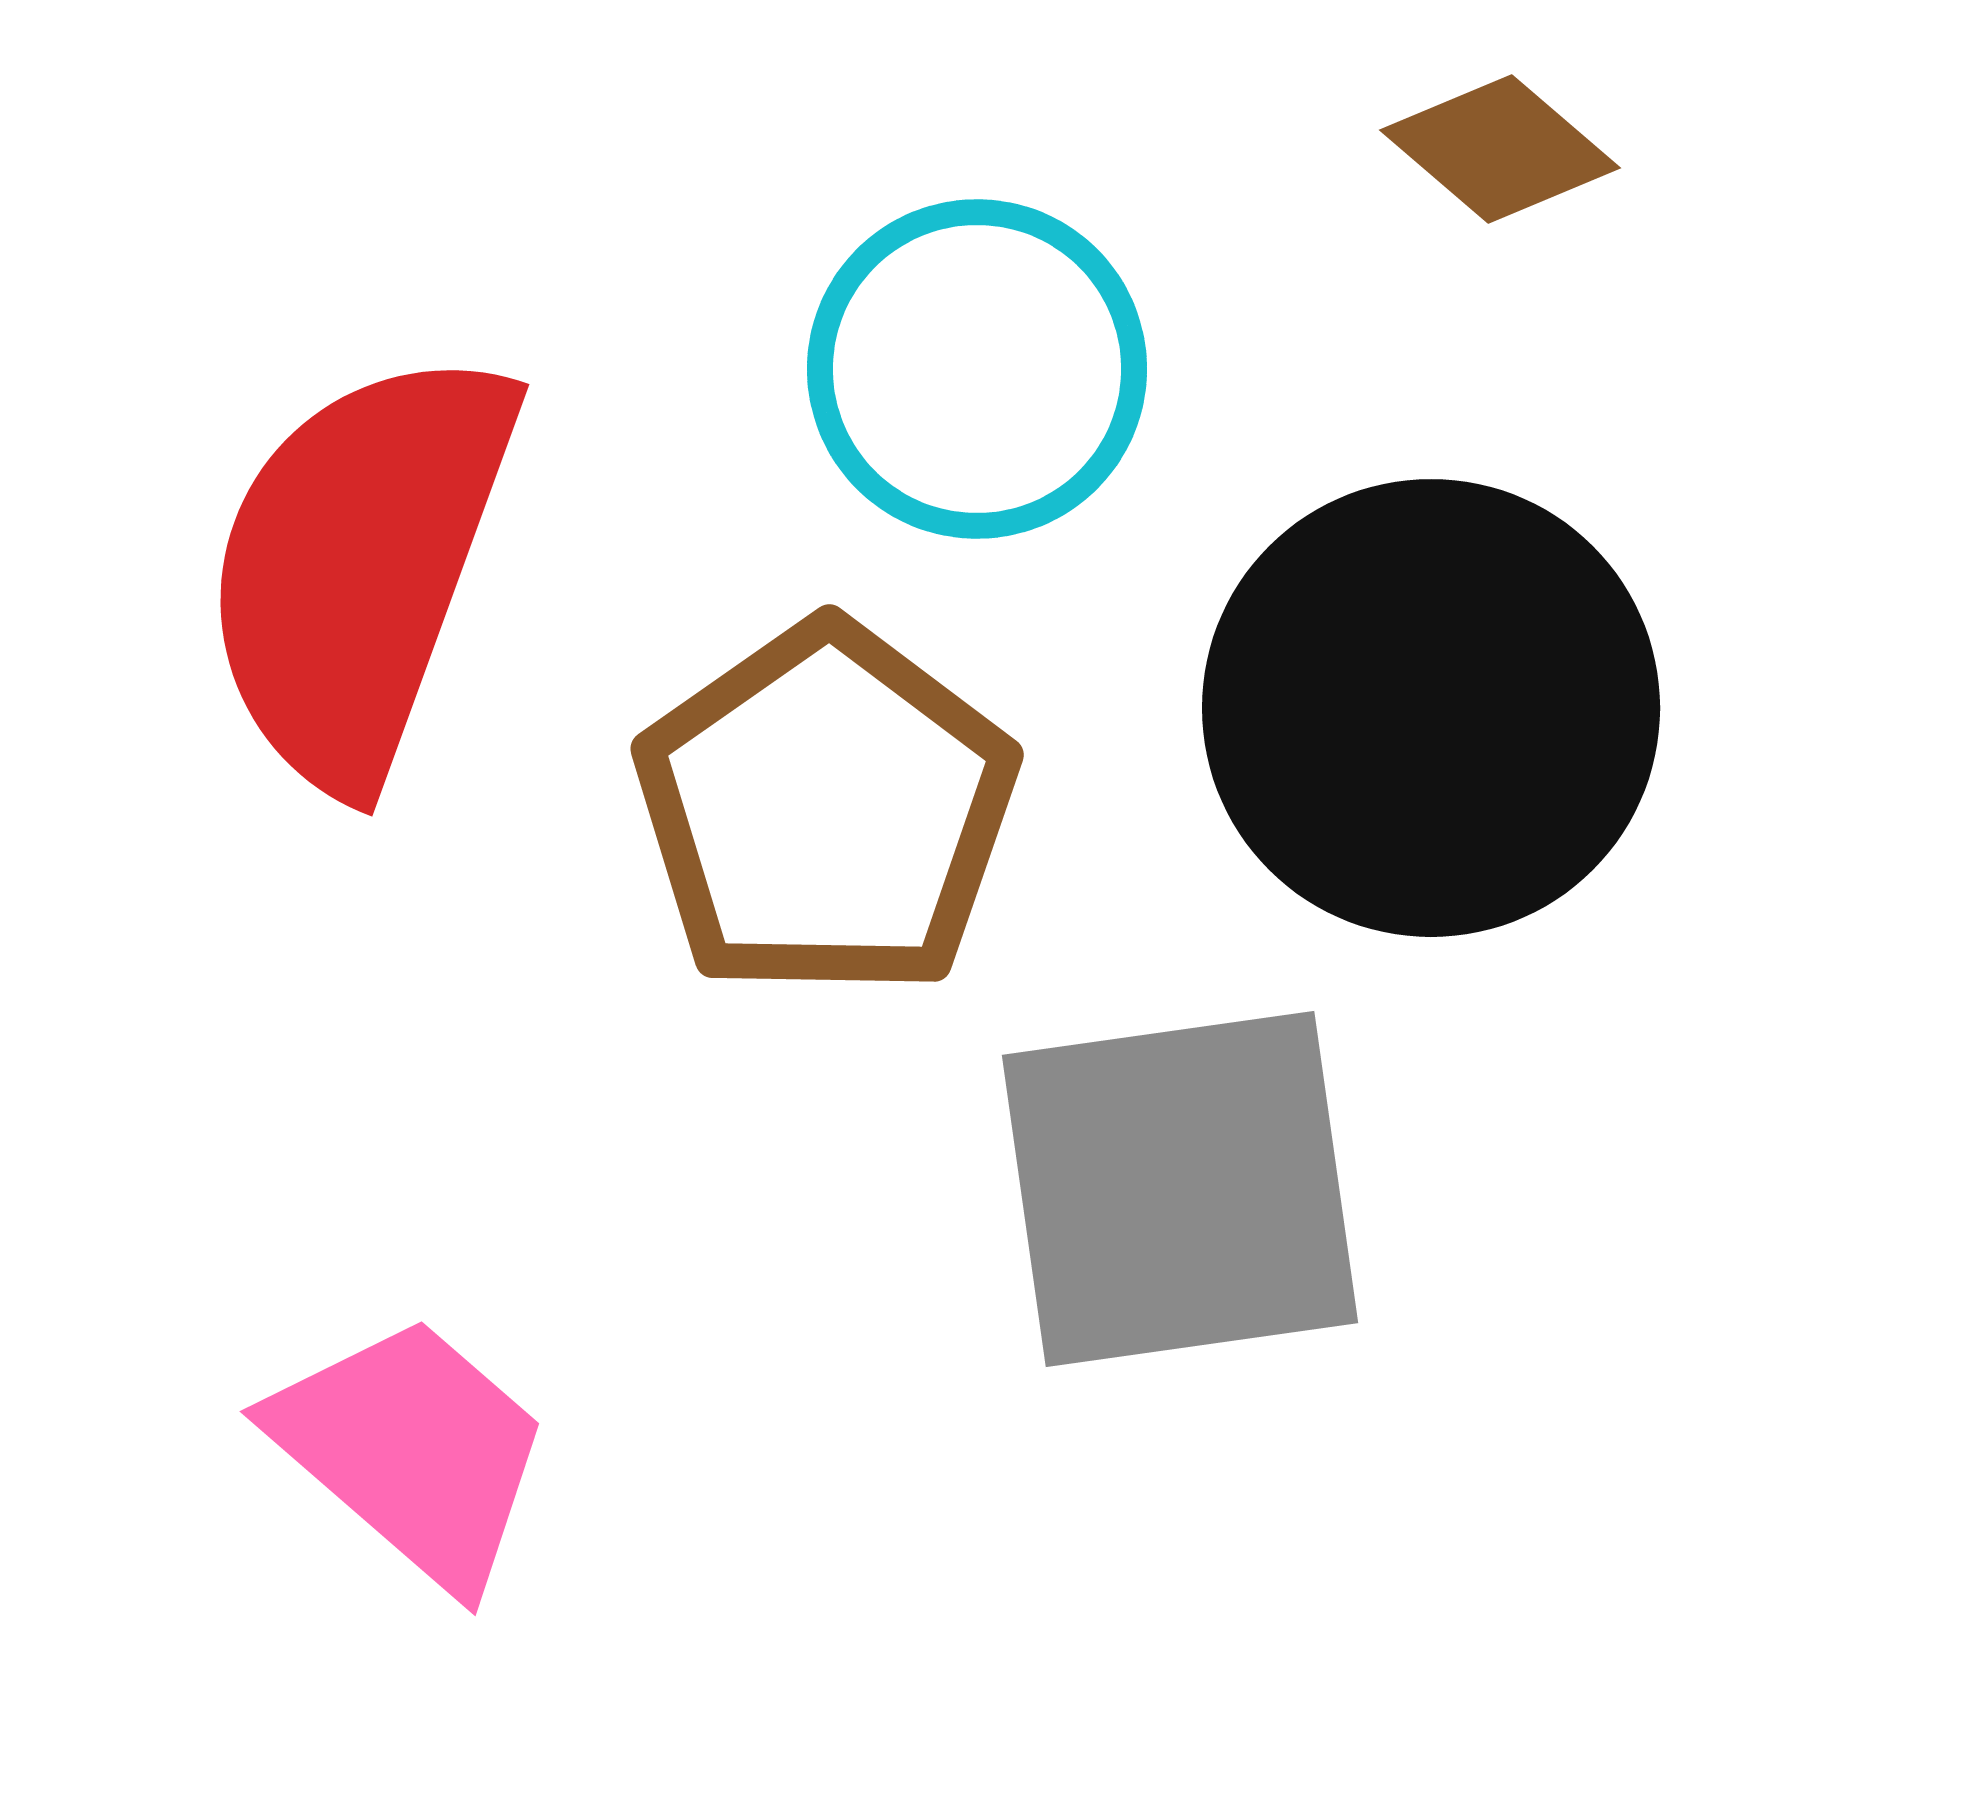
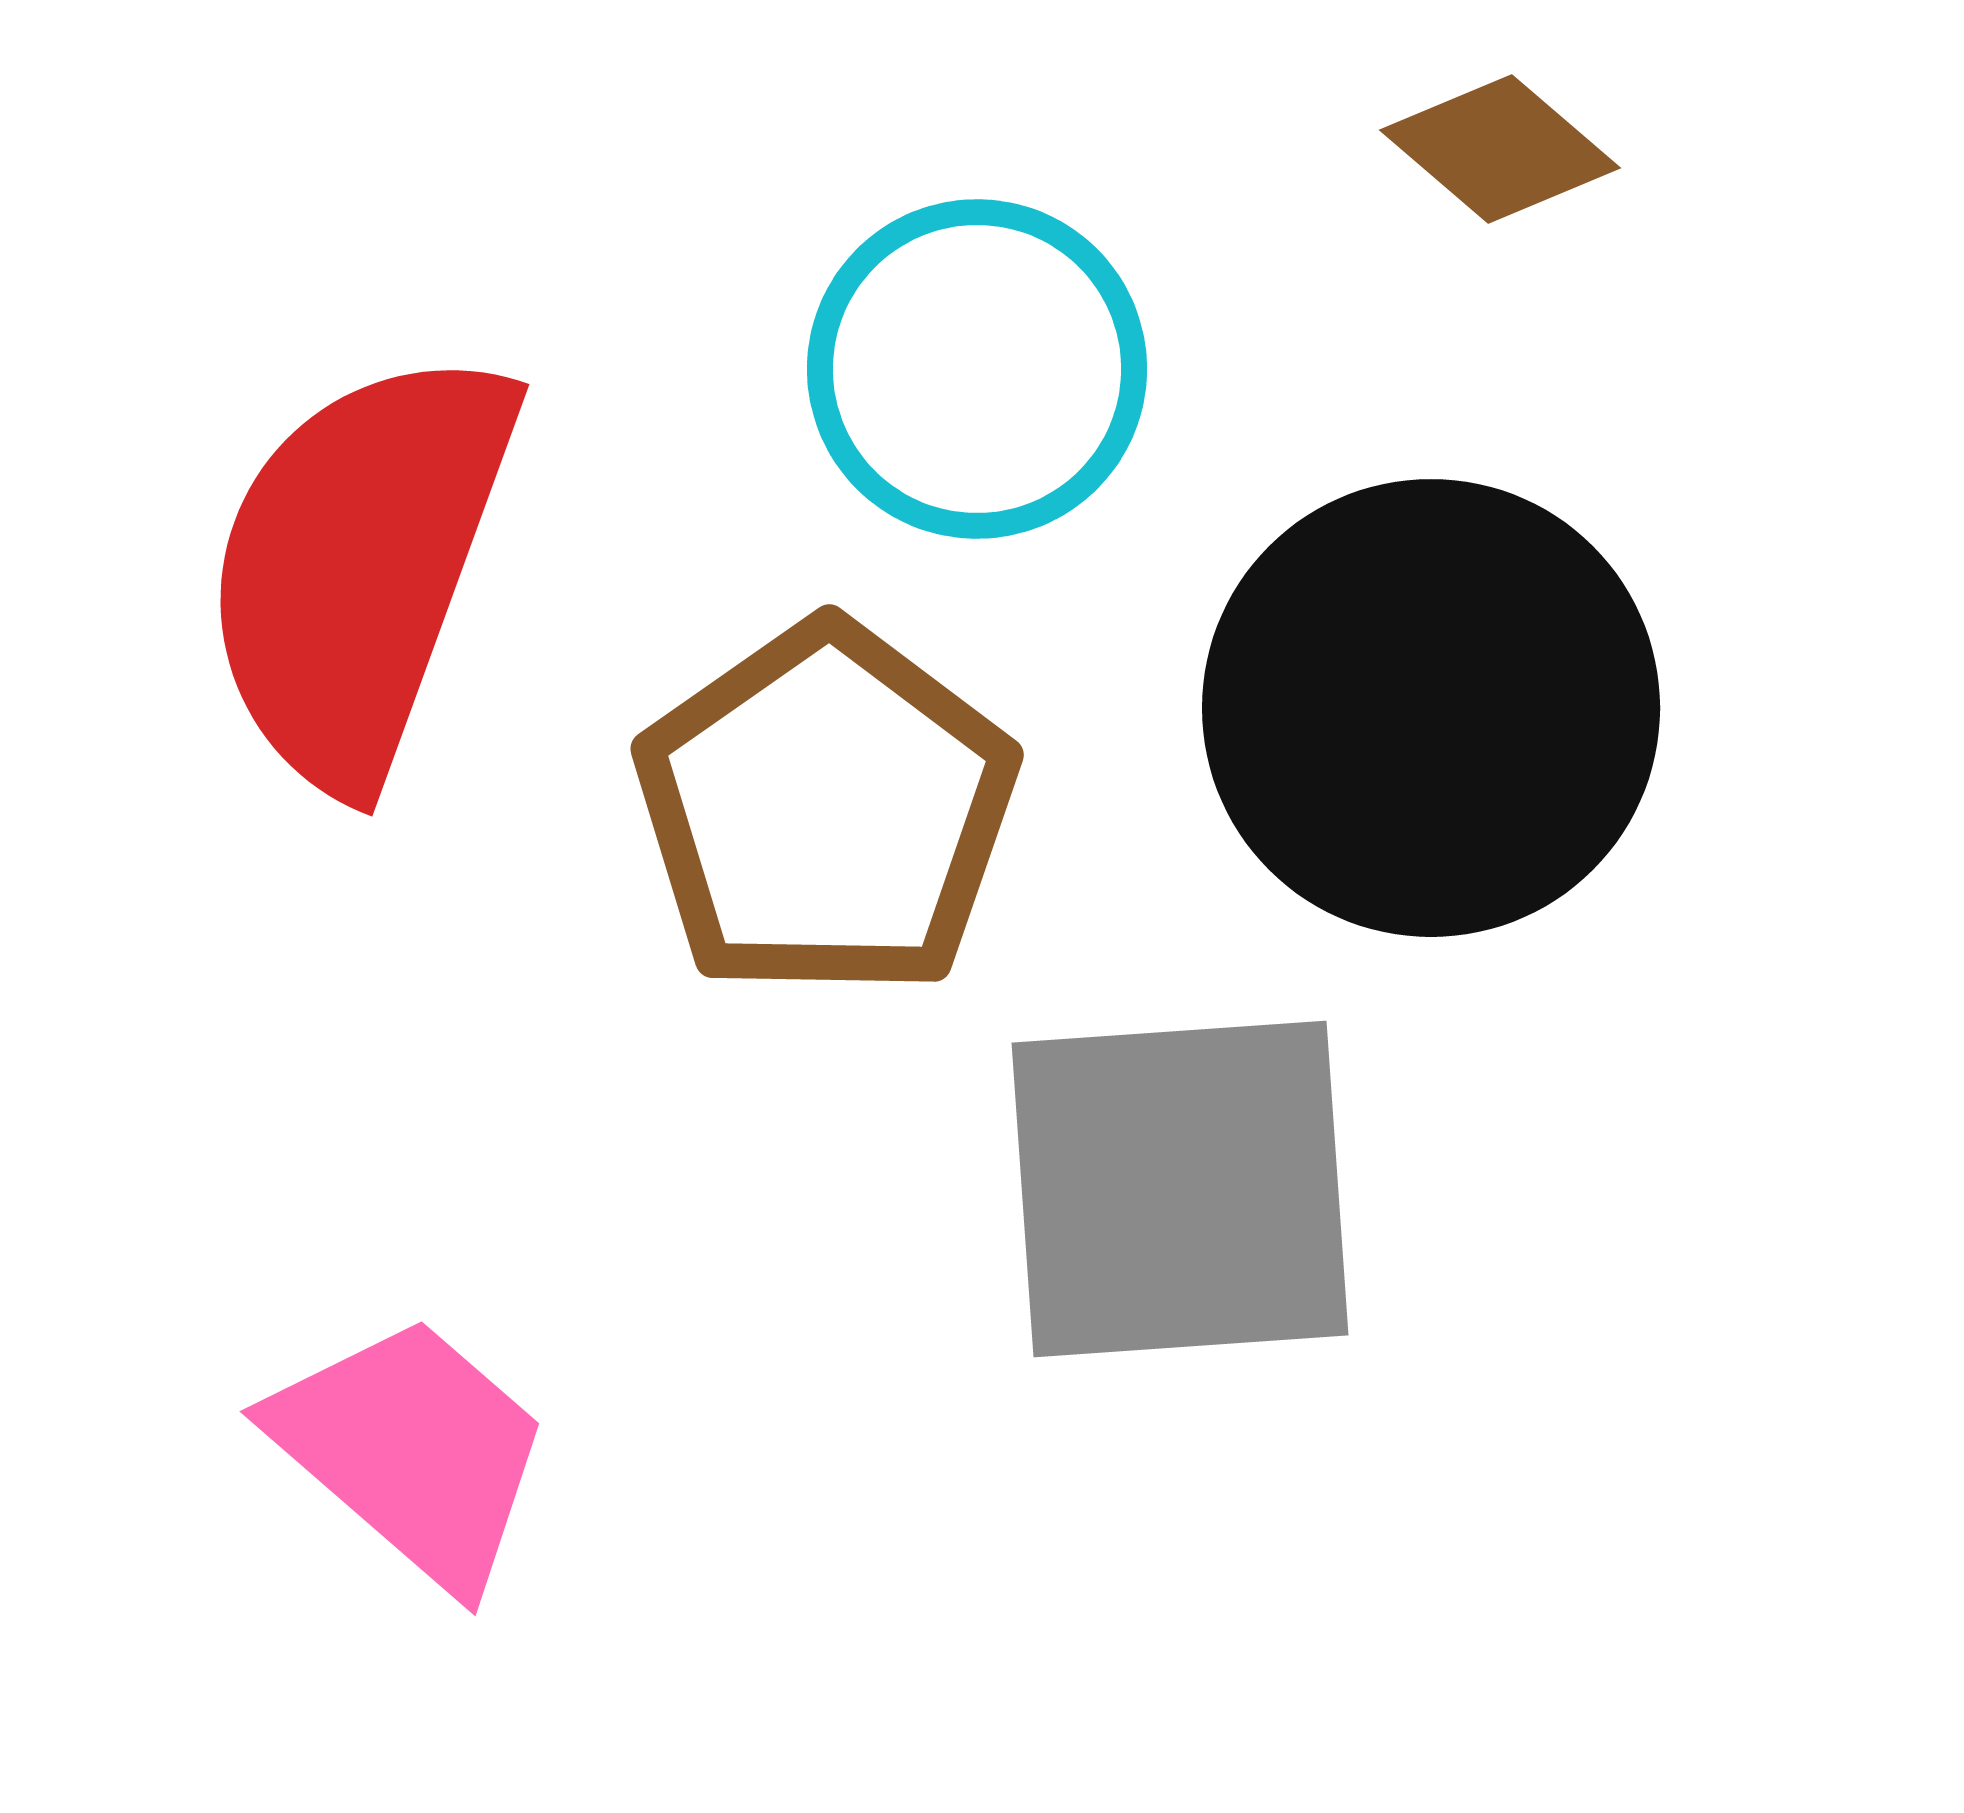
gray square: rotated 4 degrees clockwise
